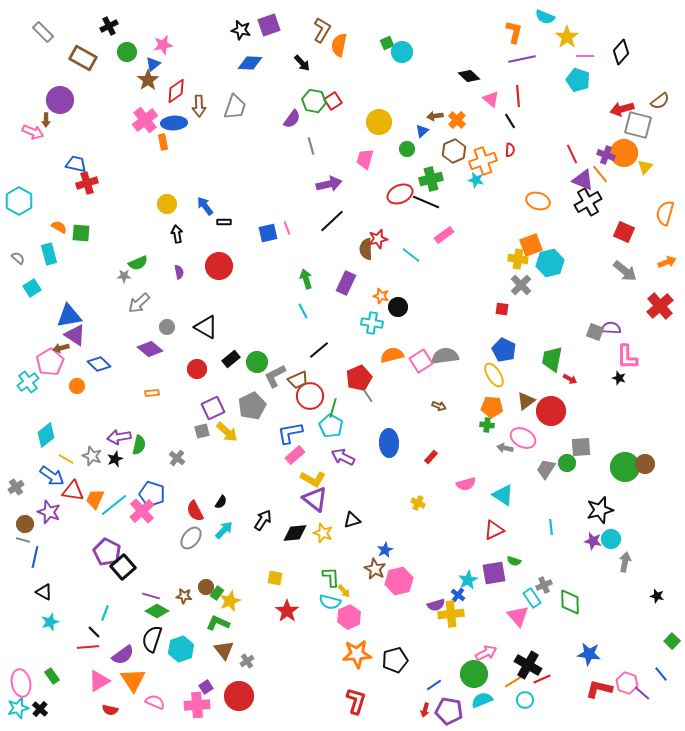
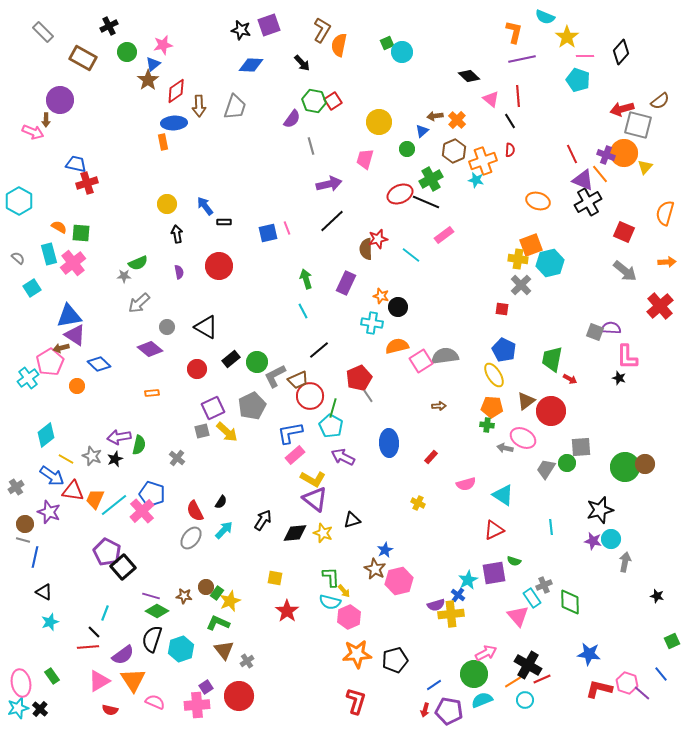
blue diamond at (250, 63): moved 1 px right, 2 px down
pink cross at (145, 120): moved 72 px left, 143 px down
green cross at (431, 179): rotated 15 degrees counterclockwise
orange arrow at (667, 262): rotated 18 degrees clockwise
orange semicircle at (392, 355): moved 5 px right, 9 px up
cyan cross at (28, 382): moved 4 px up
brown arrow at (439, 406): rotated 24 degrees counterclockwise
green square at (672, 641): rotated 21 degrees clockwise
